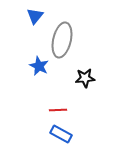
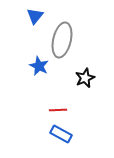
black star: rotated 18 degrees counterclockwise
